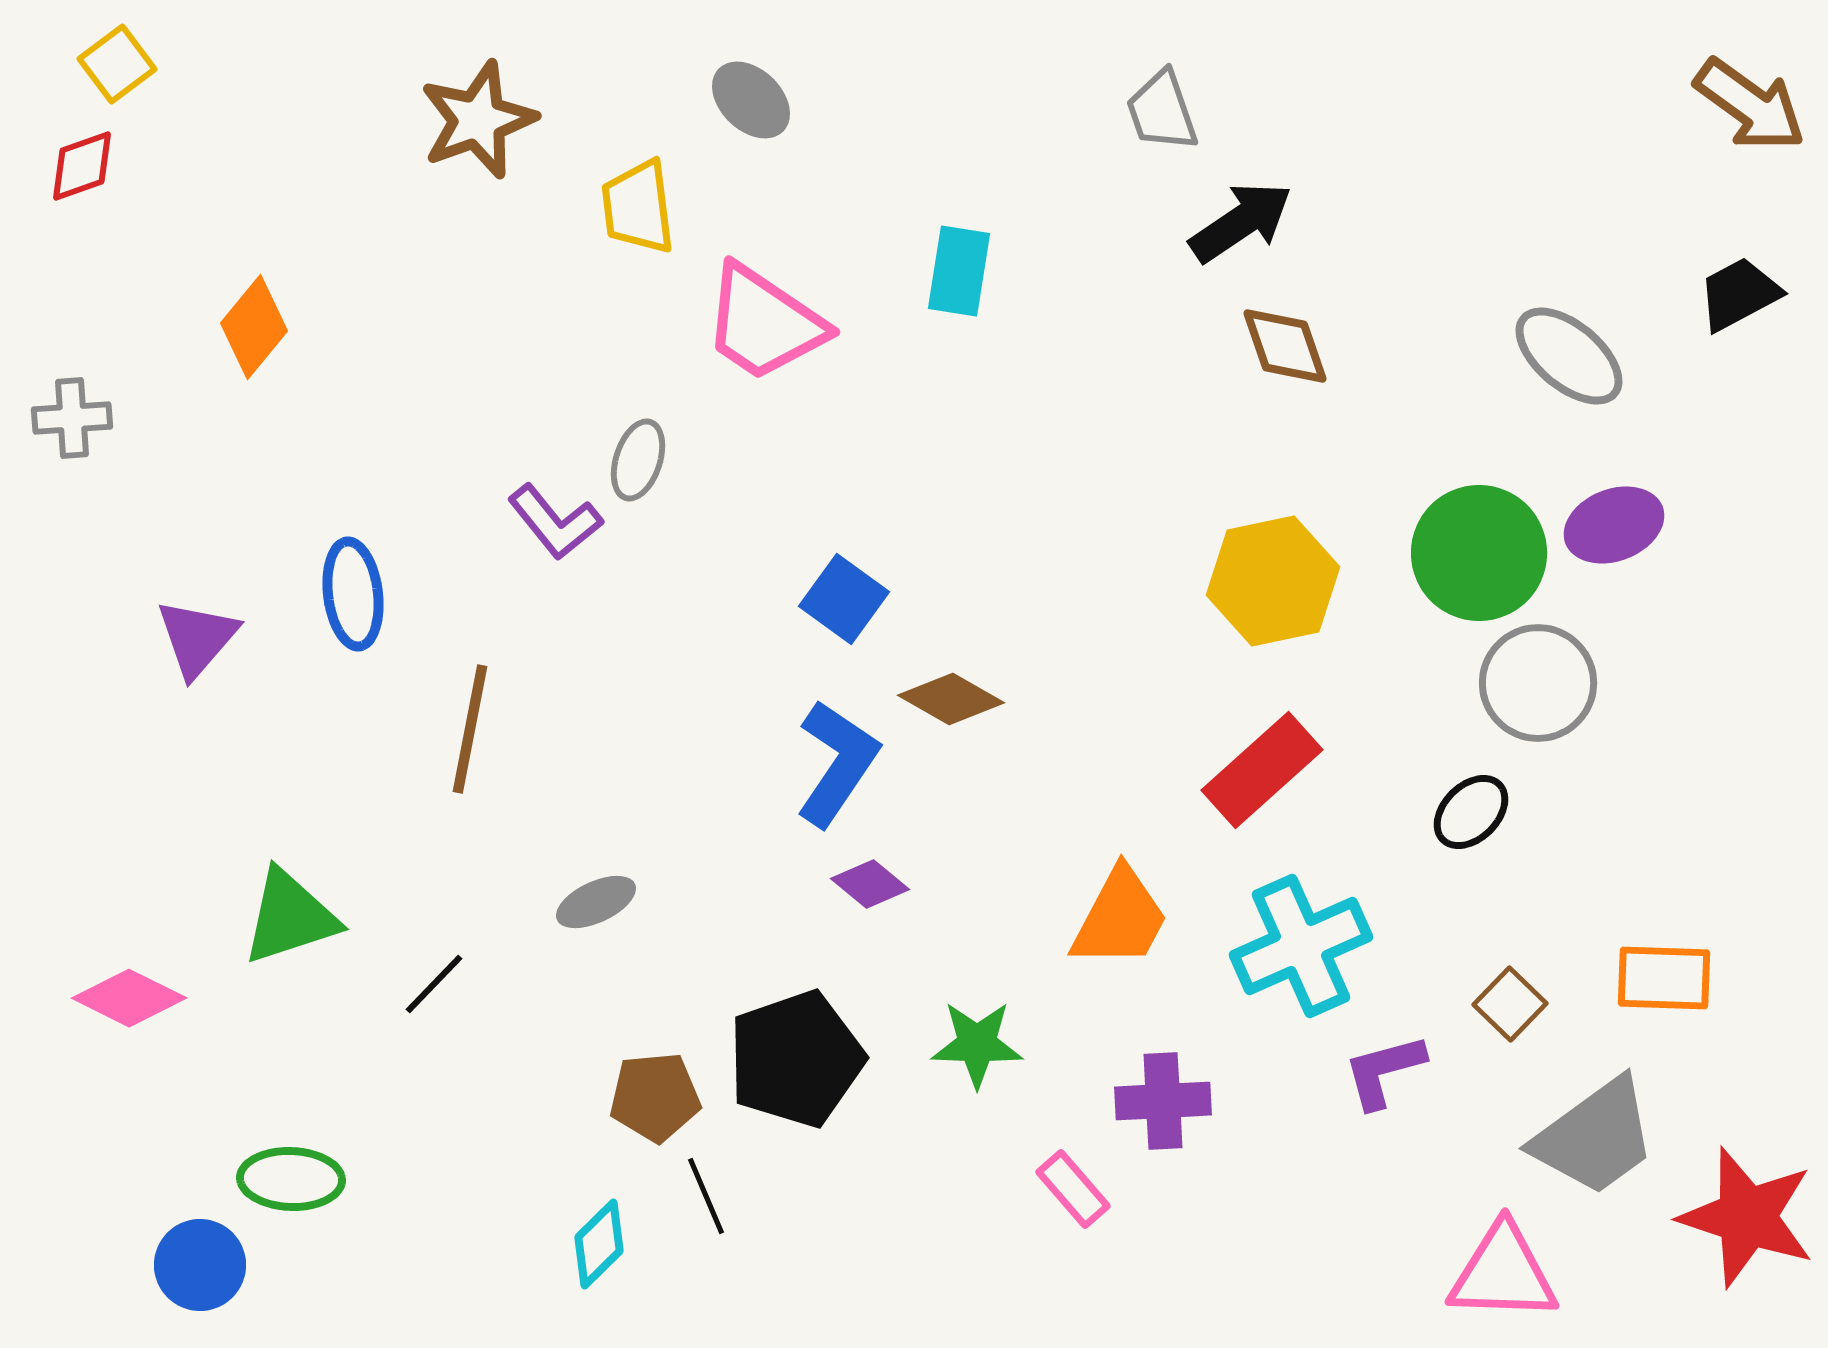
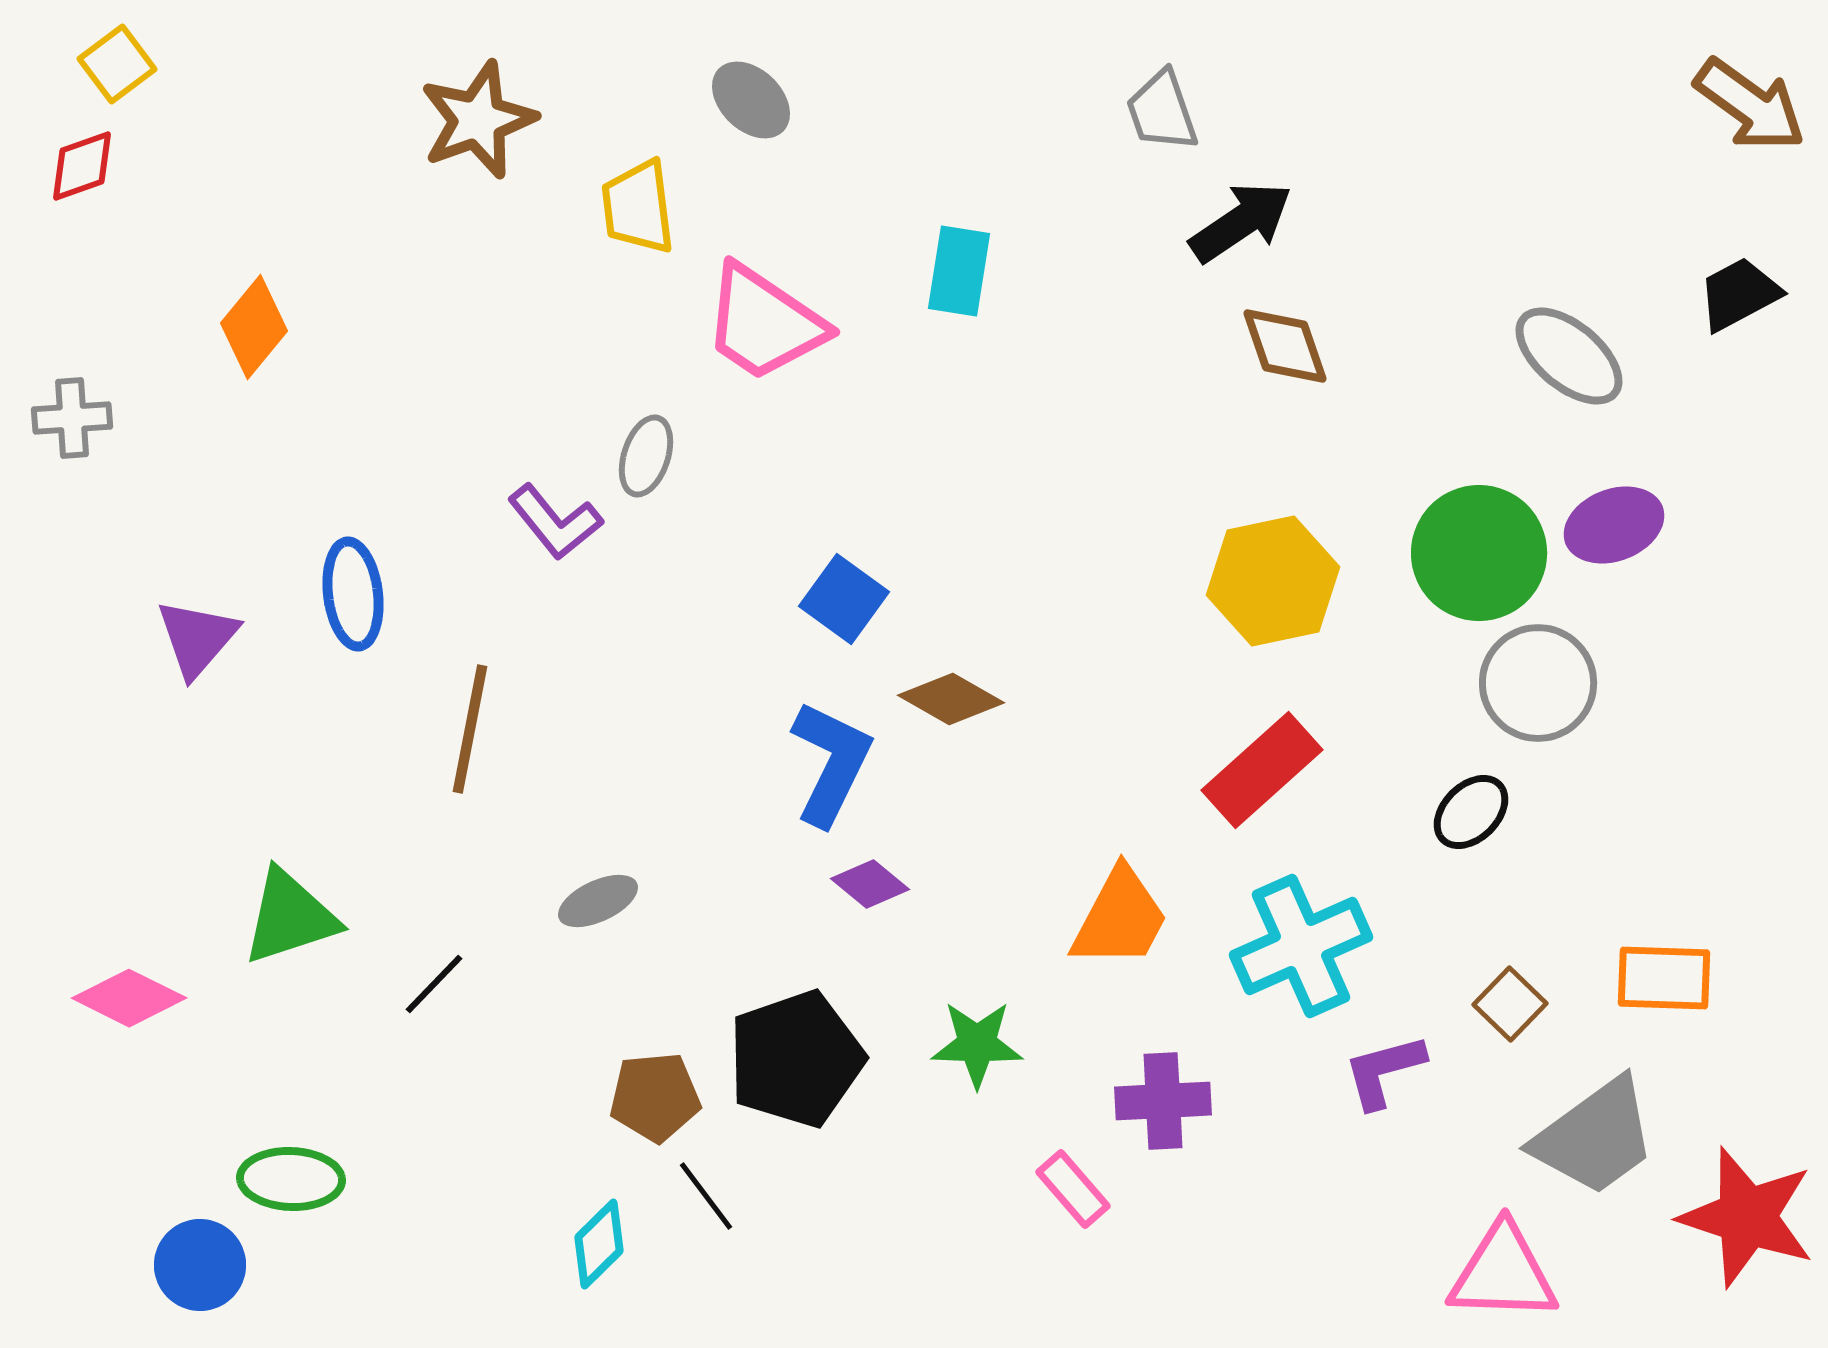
gray ellipse at (638, 460): moved 8 px right, 4 px up
blue L-shape at (837, 763): moved 6 px left; rotated 8 degrees counterclockwise
gray ellipse at (596, 902): moved 2 px right, 1 px up
black line at (706, 1196): rotated 14 degrees counterclockwise
